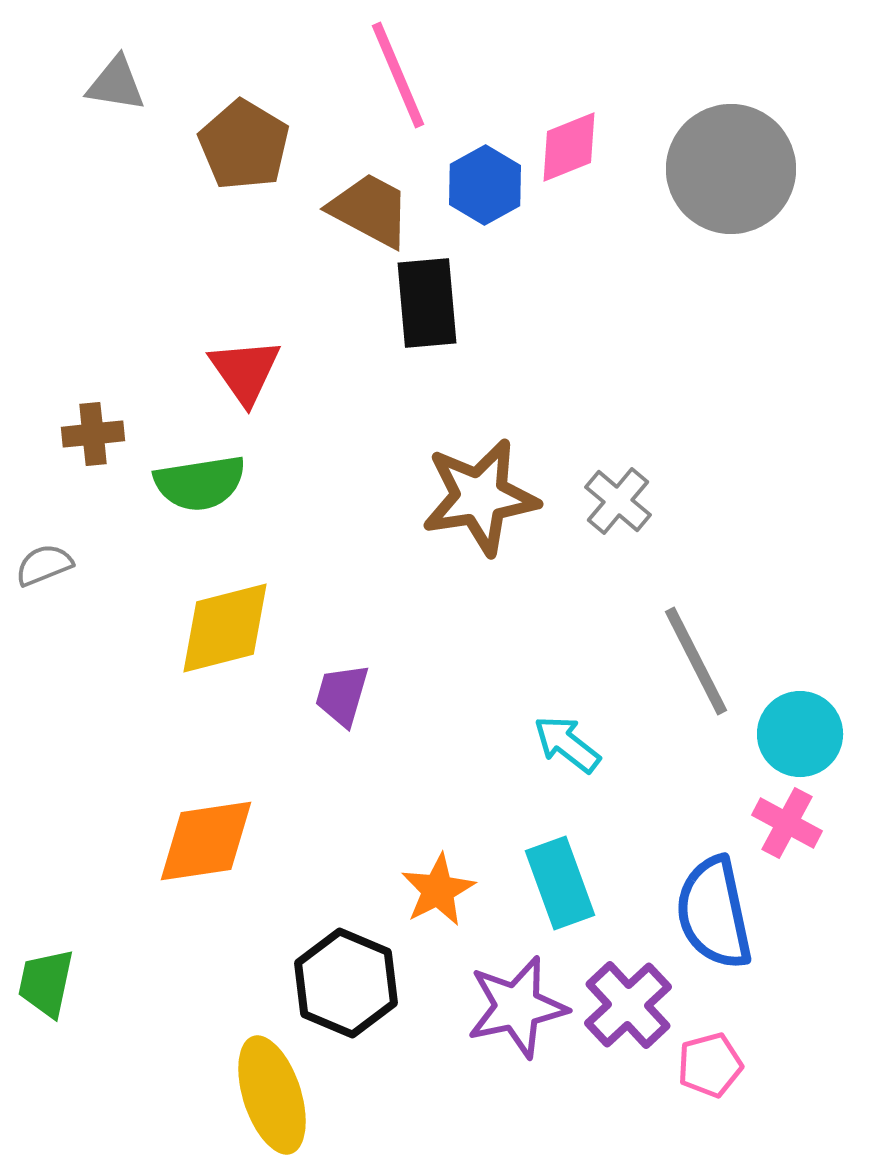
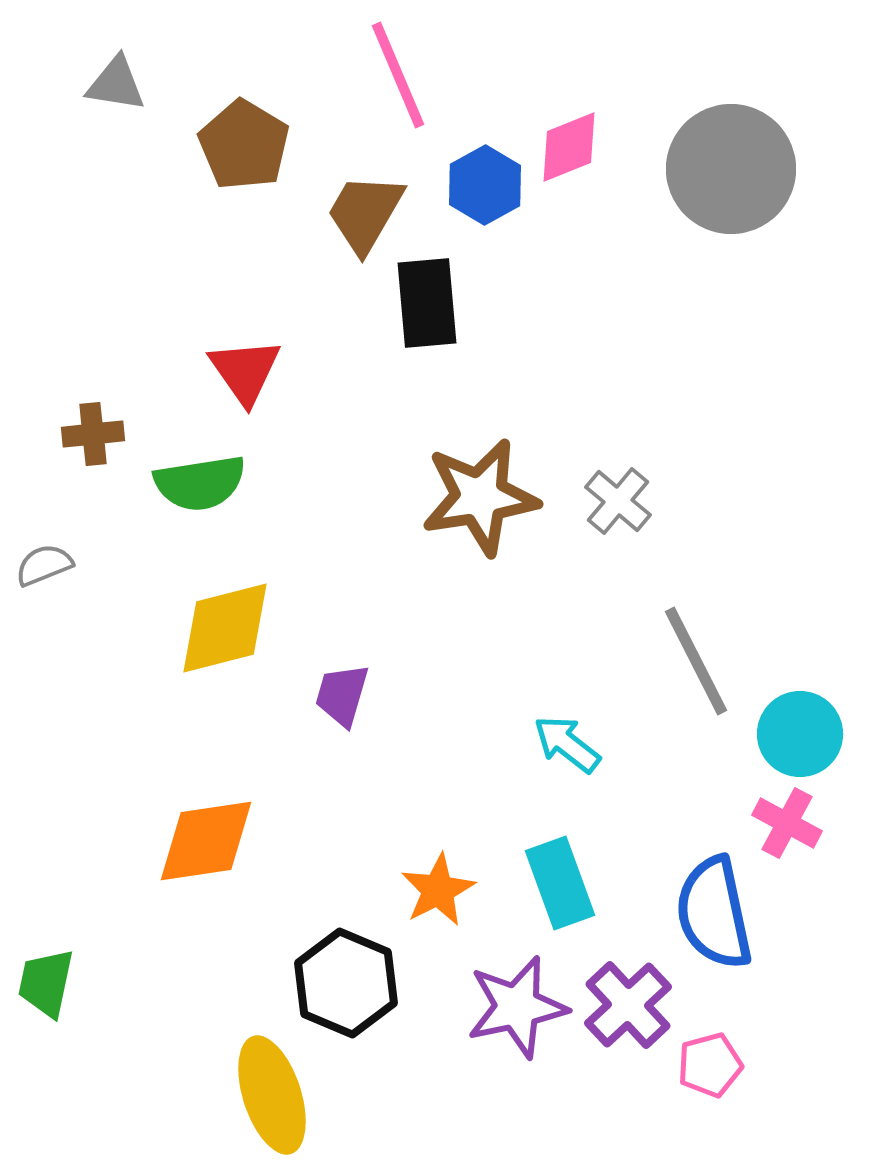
brown trapezoid: moved 5 px left, 3 px down; rotated 88 degrees counterclockwise
